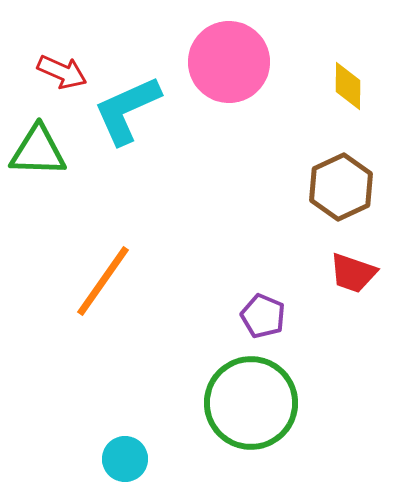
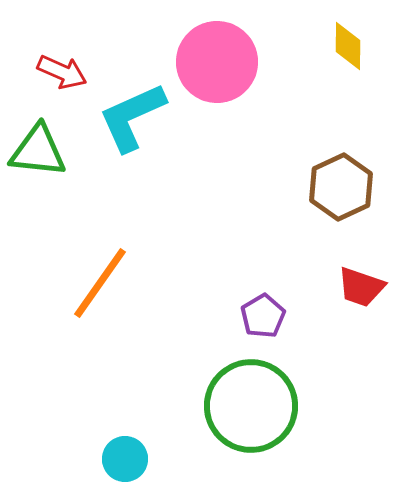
pink circle: moved 12 px left
yellow diamond: moved 40 px up
cyan L-shape: moved 5 px right, 7 px down
green triangle: rotated 4 degrees clockwise
red trapezoid: moved 8 px right, 14 px down
orange line: moved 3 px left, 2 px down
purple pentagon: rotated 18 degrees clockwise
green circle: moved 3 px down
